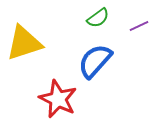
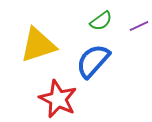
green semicircle: moved 3 px right, 3 px down
yellow triangle: moved 14 px right, 2 px down
blue semicircle: moved 2 px left
